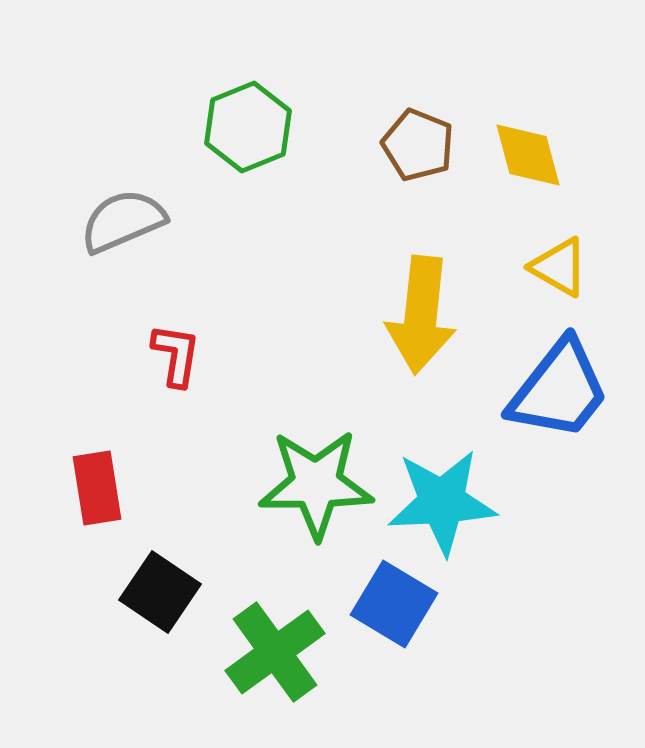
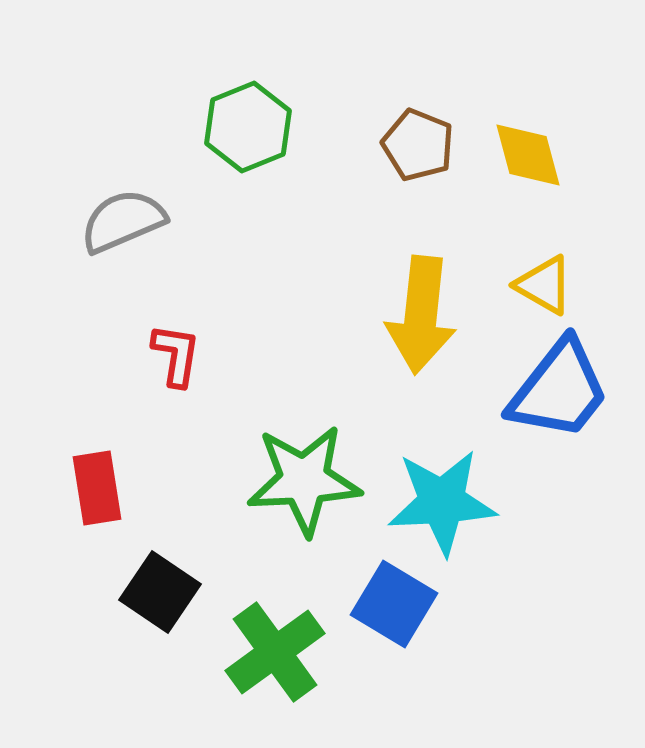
yellow triangle: moved 15 px left, 18 px down
green star: moved 12 px left, 4 px up; rotated 3 degrees counterclockwise
